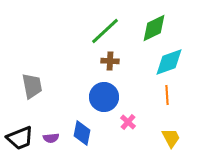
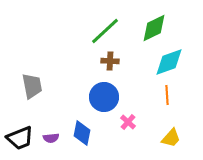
yellow trapezoid: rotated 70 degrees clockwise
